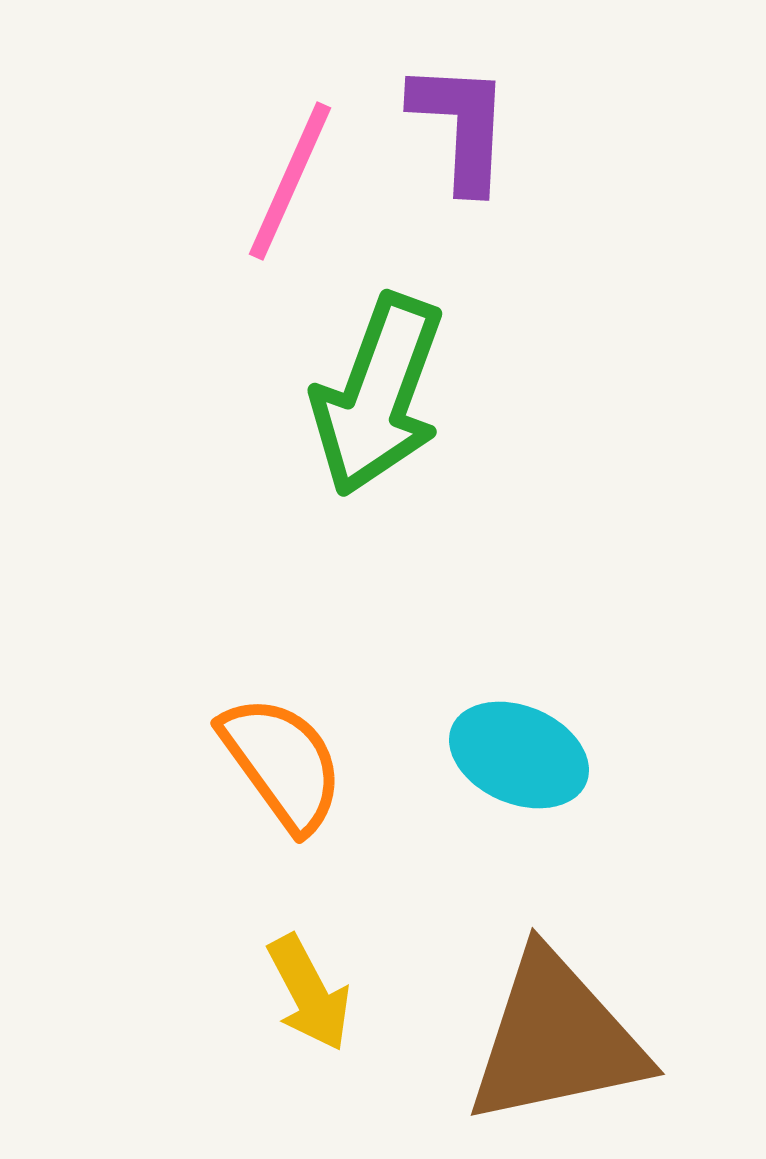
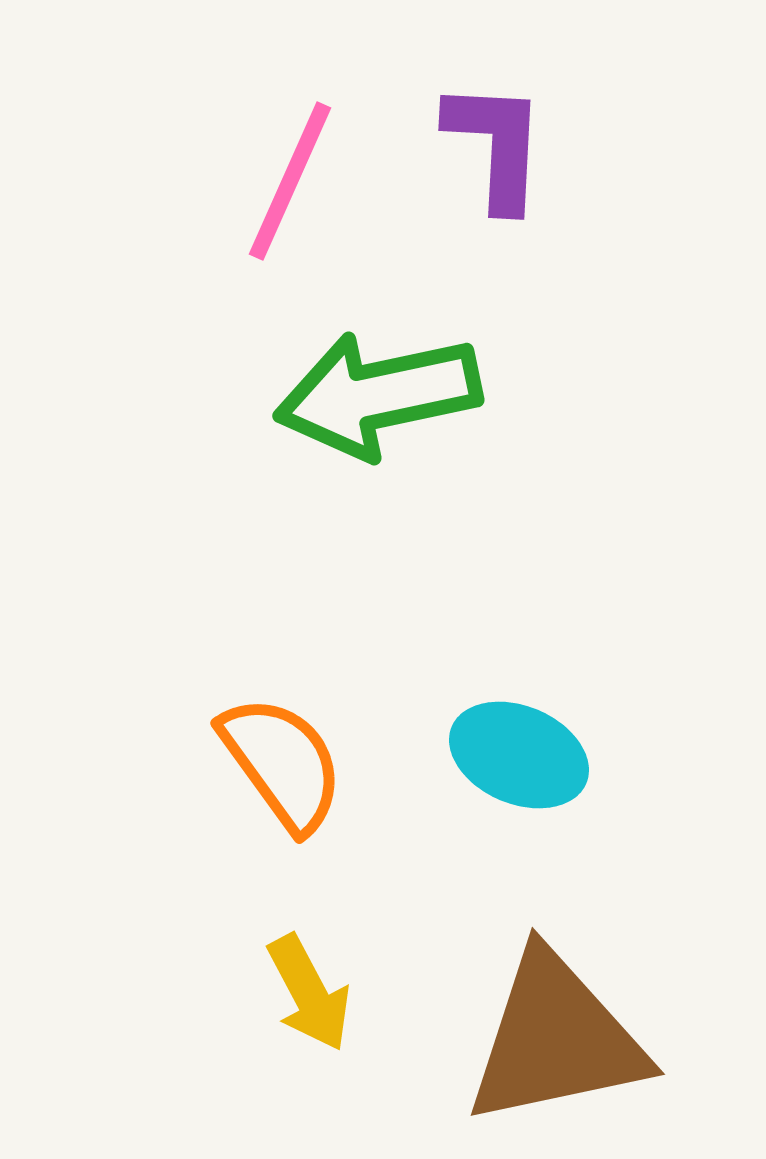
purple L-shape: moved 35 px right, 19 px down
green arrow: rotated 58 degrees clockwise
